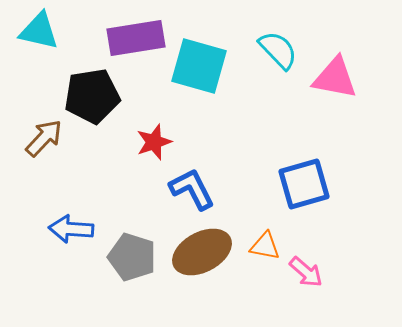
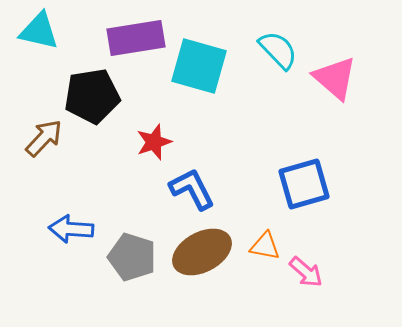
pink triangle: rotated 30 degrees clockwise
